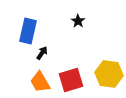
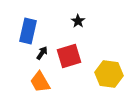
red square: moved 2 px left, 24 px up
